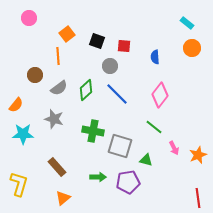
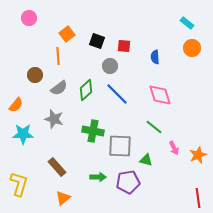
pink diamond: rotated 55 degrees counterclockwise
gray square: rotated 15 degrees counterclockwise
